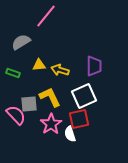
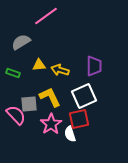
pink line: rotated 15 degrees clockwise
